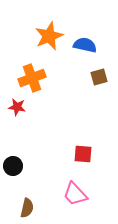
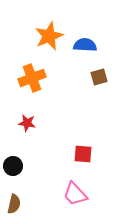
blue semicircle: rotated 10 degrees counterclockwise
red star: moved 10 px right, 16 px down
brown semicircle: moved 13 px left, 4 px up
